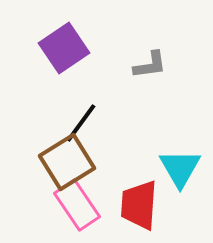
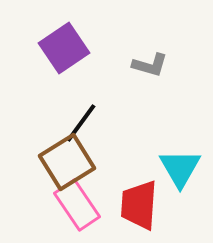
gray L-shape: rotated 24 degrees clockwise
